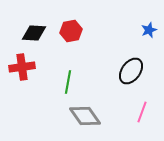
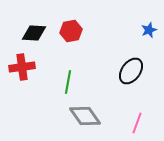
pink line: moved 5 px left, 11 px down
